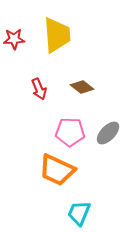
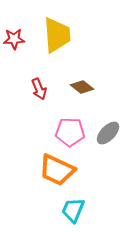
cyan trapezoid: moved 6 px left, 3 px up
